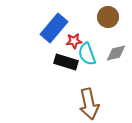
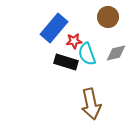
brown arrow: moved 2 px right
